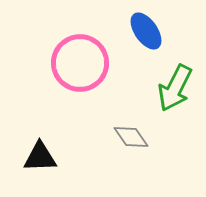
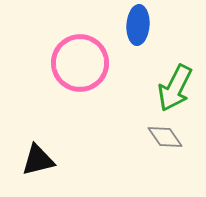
blue ellipse: moved 8 px left, 6 px up; rotated 39 degrees clockwise
gray diamond: moved 34 px right
black triangle: moved 2 px left, 3 px down; rotated 12 degrees counterclockwise
